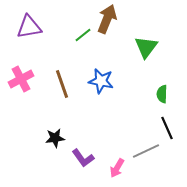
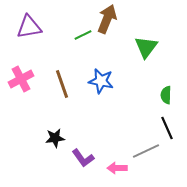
green line: rotated 12 degrees clockwise
green semicircle: moved 4 px right, 1 px down
pink arrow: rotated 60 degrees clockwise
